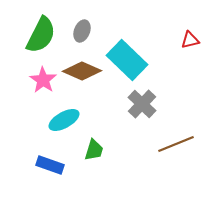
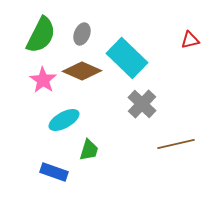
gray ellipse: moved 3 px down
cyan rectangle: moved 2 px up
brown line: rotated 9 degrees clockwise
green trapezoid: moved 5 px left
blue rectangle: moved 4 px right, 7 px down
